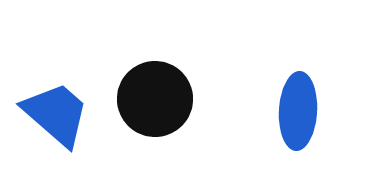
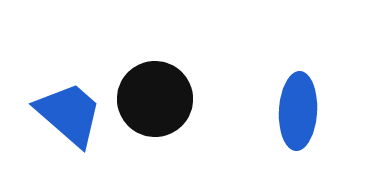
blue trapezoid: moved 13 px right
